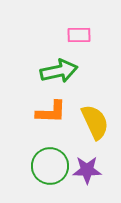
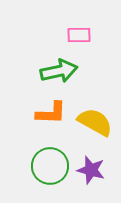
orange L-shape: moved 1 px down
yellow semicircle: rotated 36 degrees counterclockwise
purple star: moved 4 px right; rotated 16 degrees clockwise
